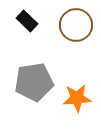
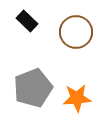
brown circle: moved 7 px down
gray pentagon: moved 1 px left, 6 px down; rotated 12 degrees counterclockwise
